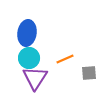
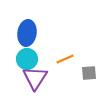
cyan circle: moved 2 px left, 1 px down
